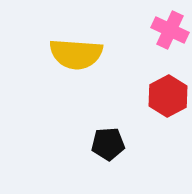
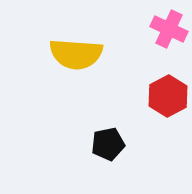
pink cross: moved 1 px left, 1 px up
black pentagon: rotated 8 degrees counterclockwise
